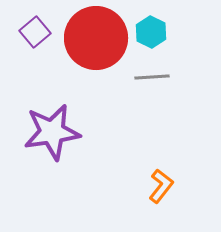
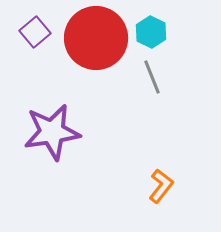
gray line: rotated 72 degrees clockwise
